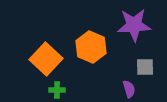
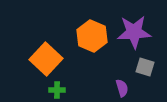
purple star: moved 7 px down
orange hexagon: moved 1 px right, 11 px up
gray square: rotated 18 degrees clockwise
purple semicircle: moved 7 px left, 1 px up
